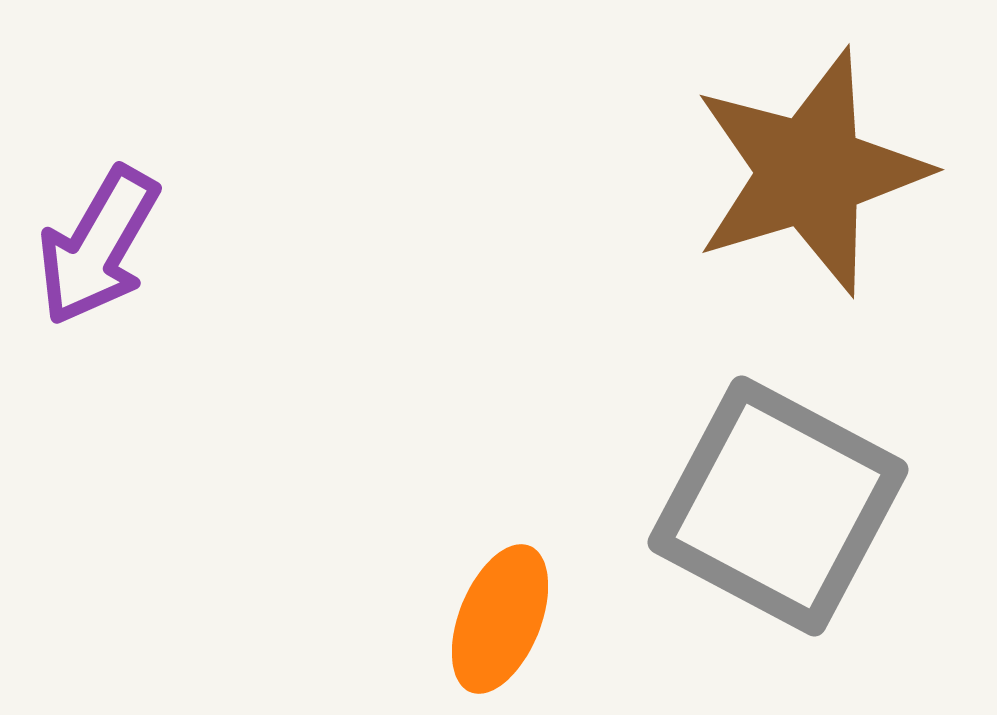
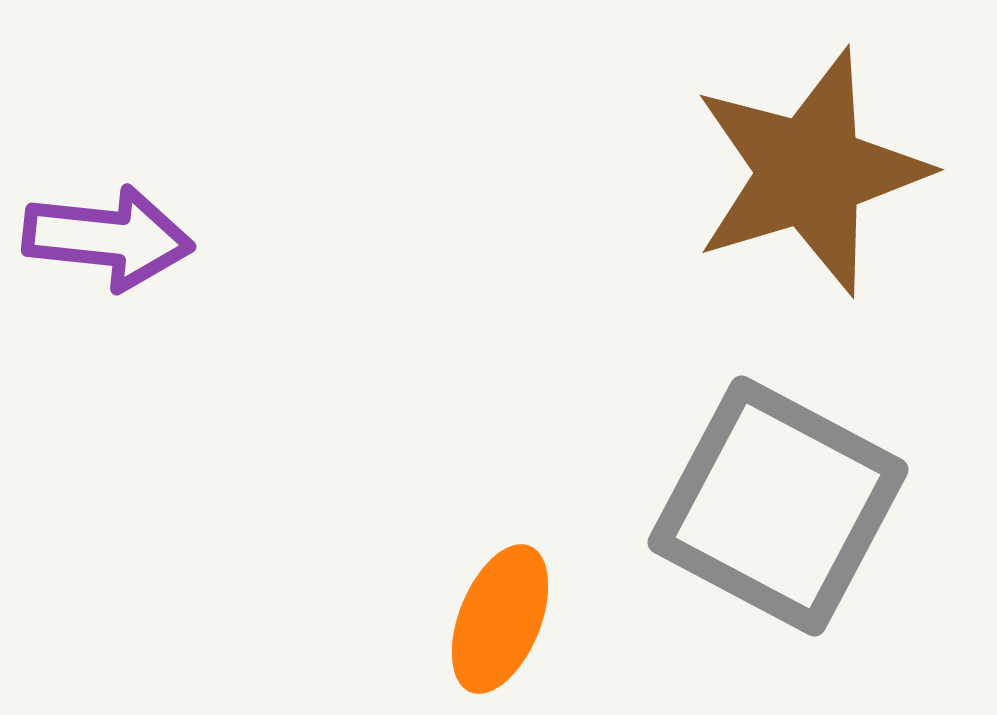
purple arrow: moved 10 px right, 8 px up; rotated 114 degrees counterclockwise
